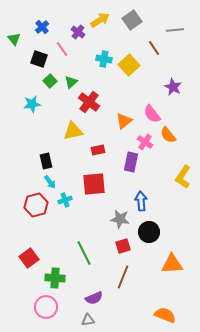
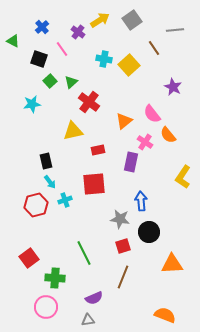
green triangle at (14, 39): moved 1 px left, 2 px down; rotated 24 degrees counterclockwise
